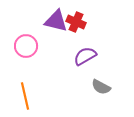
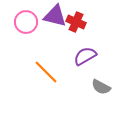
purple triangle: moved 1 px left, 5 px up
pink circle: moved 24 px up
orange line: moved 21 px right, 24 px up; rotated 32 degrees counterclockwise
